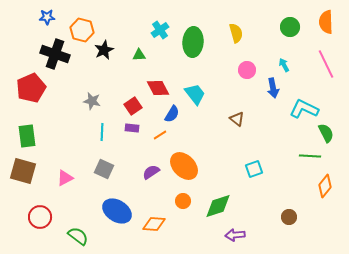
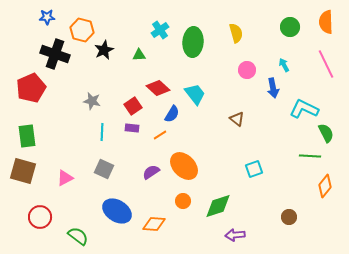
red diamond at (158, 88): rotated 20 degrees counterclockwise
